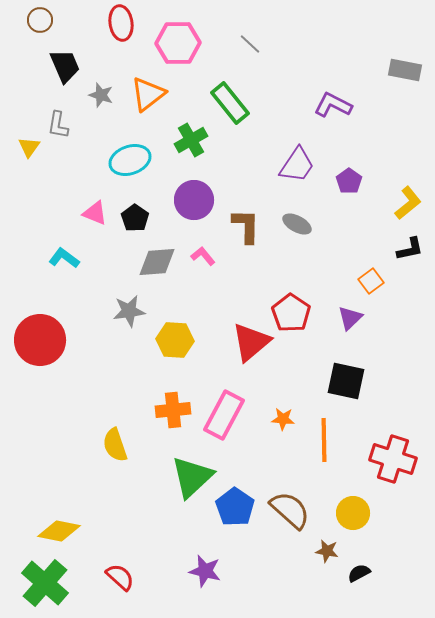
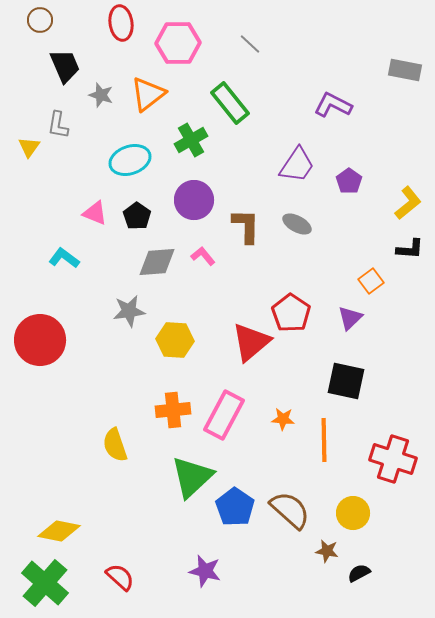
black pentagon at (135, 218): moved 2 px right, 2 px up
black L-shape at (410, 249): rotated 16 degrees clockwise
